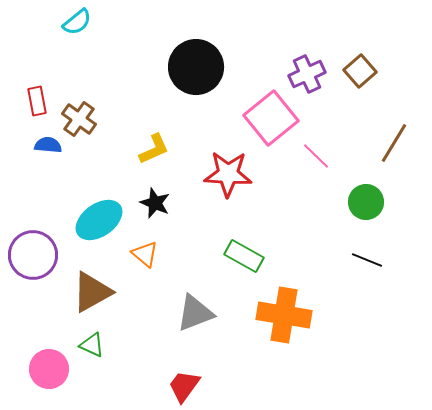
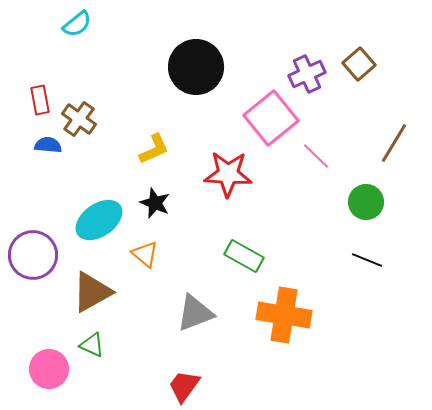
cyan semicircle: moved 2 px down
brown square: moved 1 px left, 7 px up
red rectangle: moved 3 px right, 1 px up
